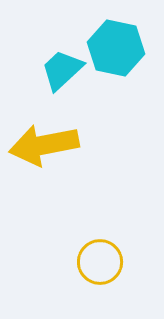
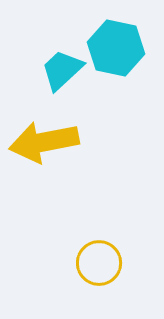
yellow arrow: moved 3 px up
yellow circle: moved 1 px left, 1 px down
